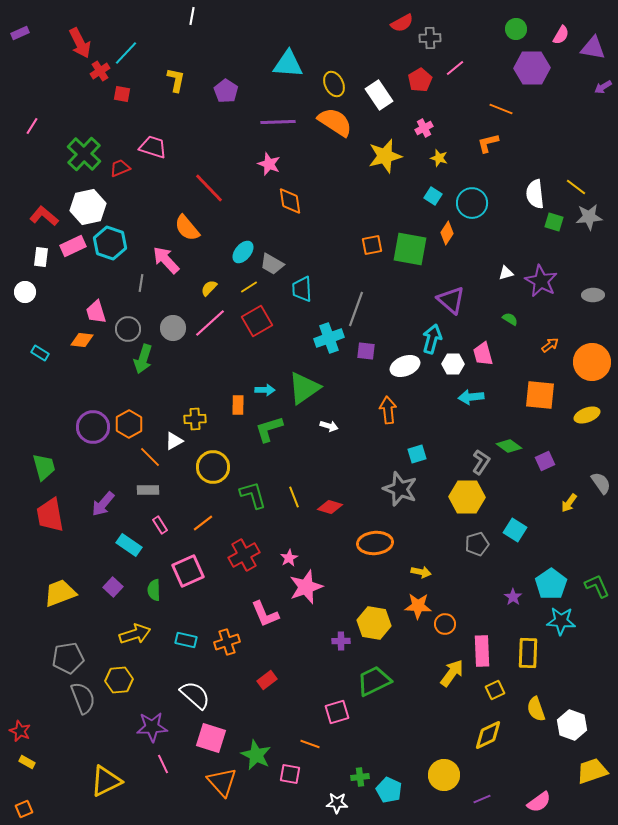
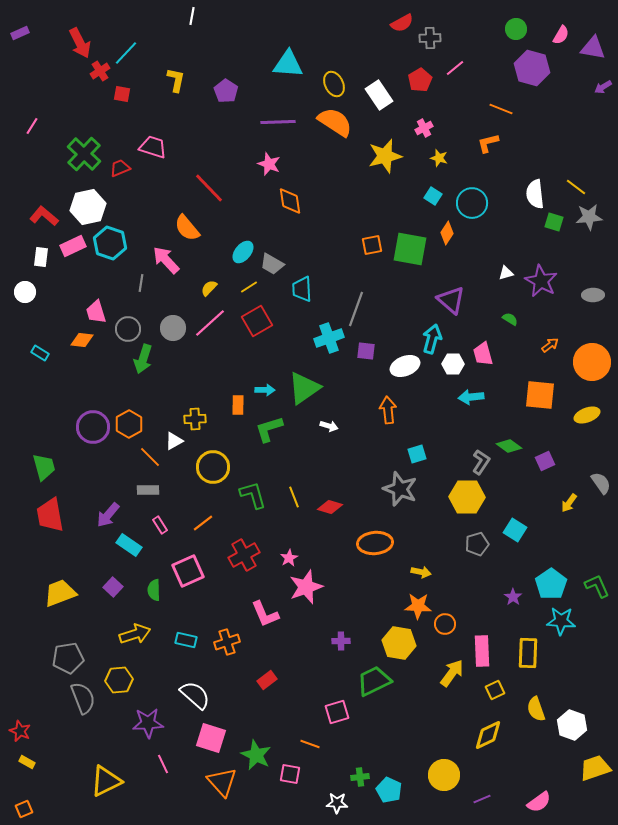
purple hexagon at (532, 68): rotated 16 degrees clockwise
purple arrow at (103, 504): moved 5 px right, 11 px down
yellow hexagon at (374, 623): moved 25 px right, 20 px down
purple star at (152, 727): moved 4 px left, 4 px up
yellow trapezoid at (592, 771): moved 3 px right, 3 px up
